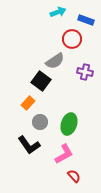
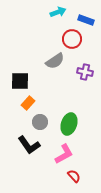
black square: moved 21 px left; rotated 36 degrees counterclockwise
